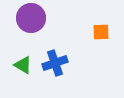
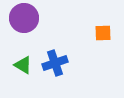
purple circle: moved 7 px left
orange square: moved 2 px right, 1 px down
